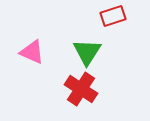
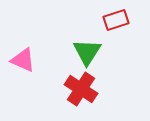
red rectangle: moved 3 px right, 4 px down
pink triangle: moved 9 px left, 8 px down
